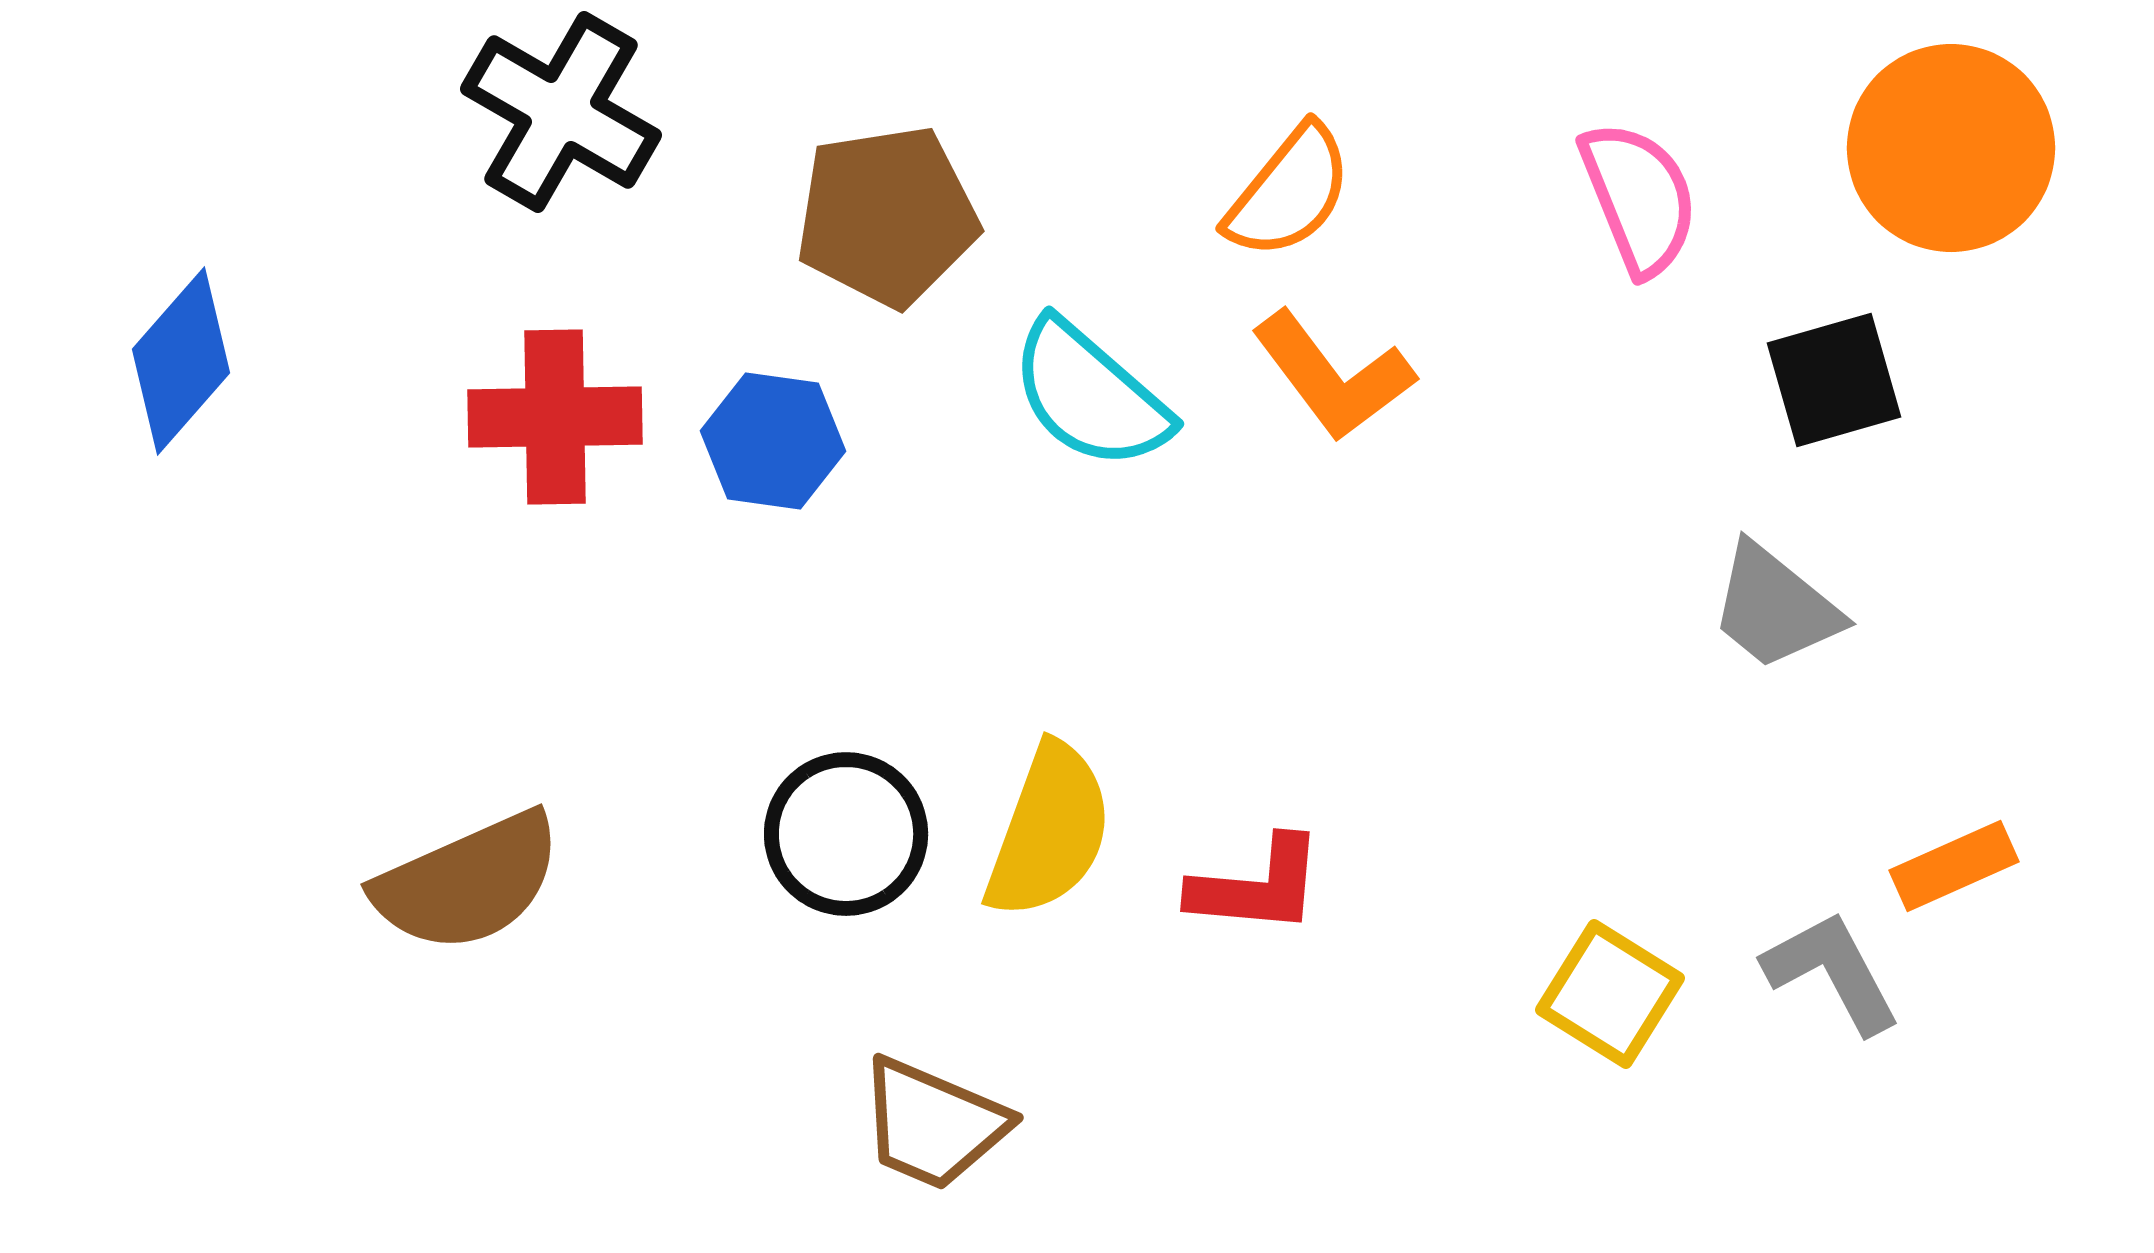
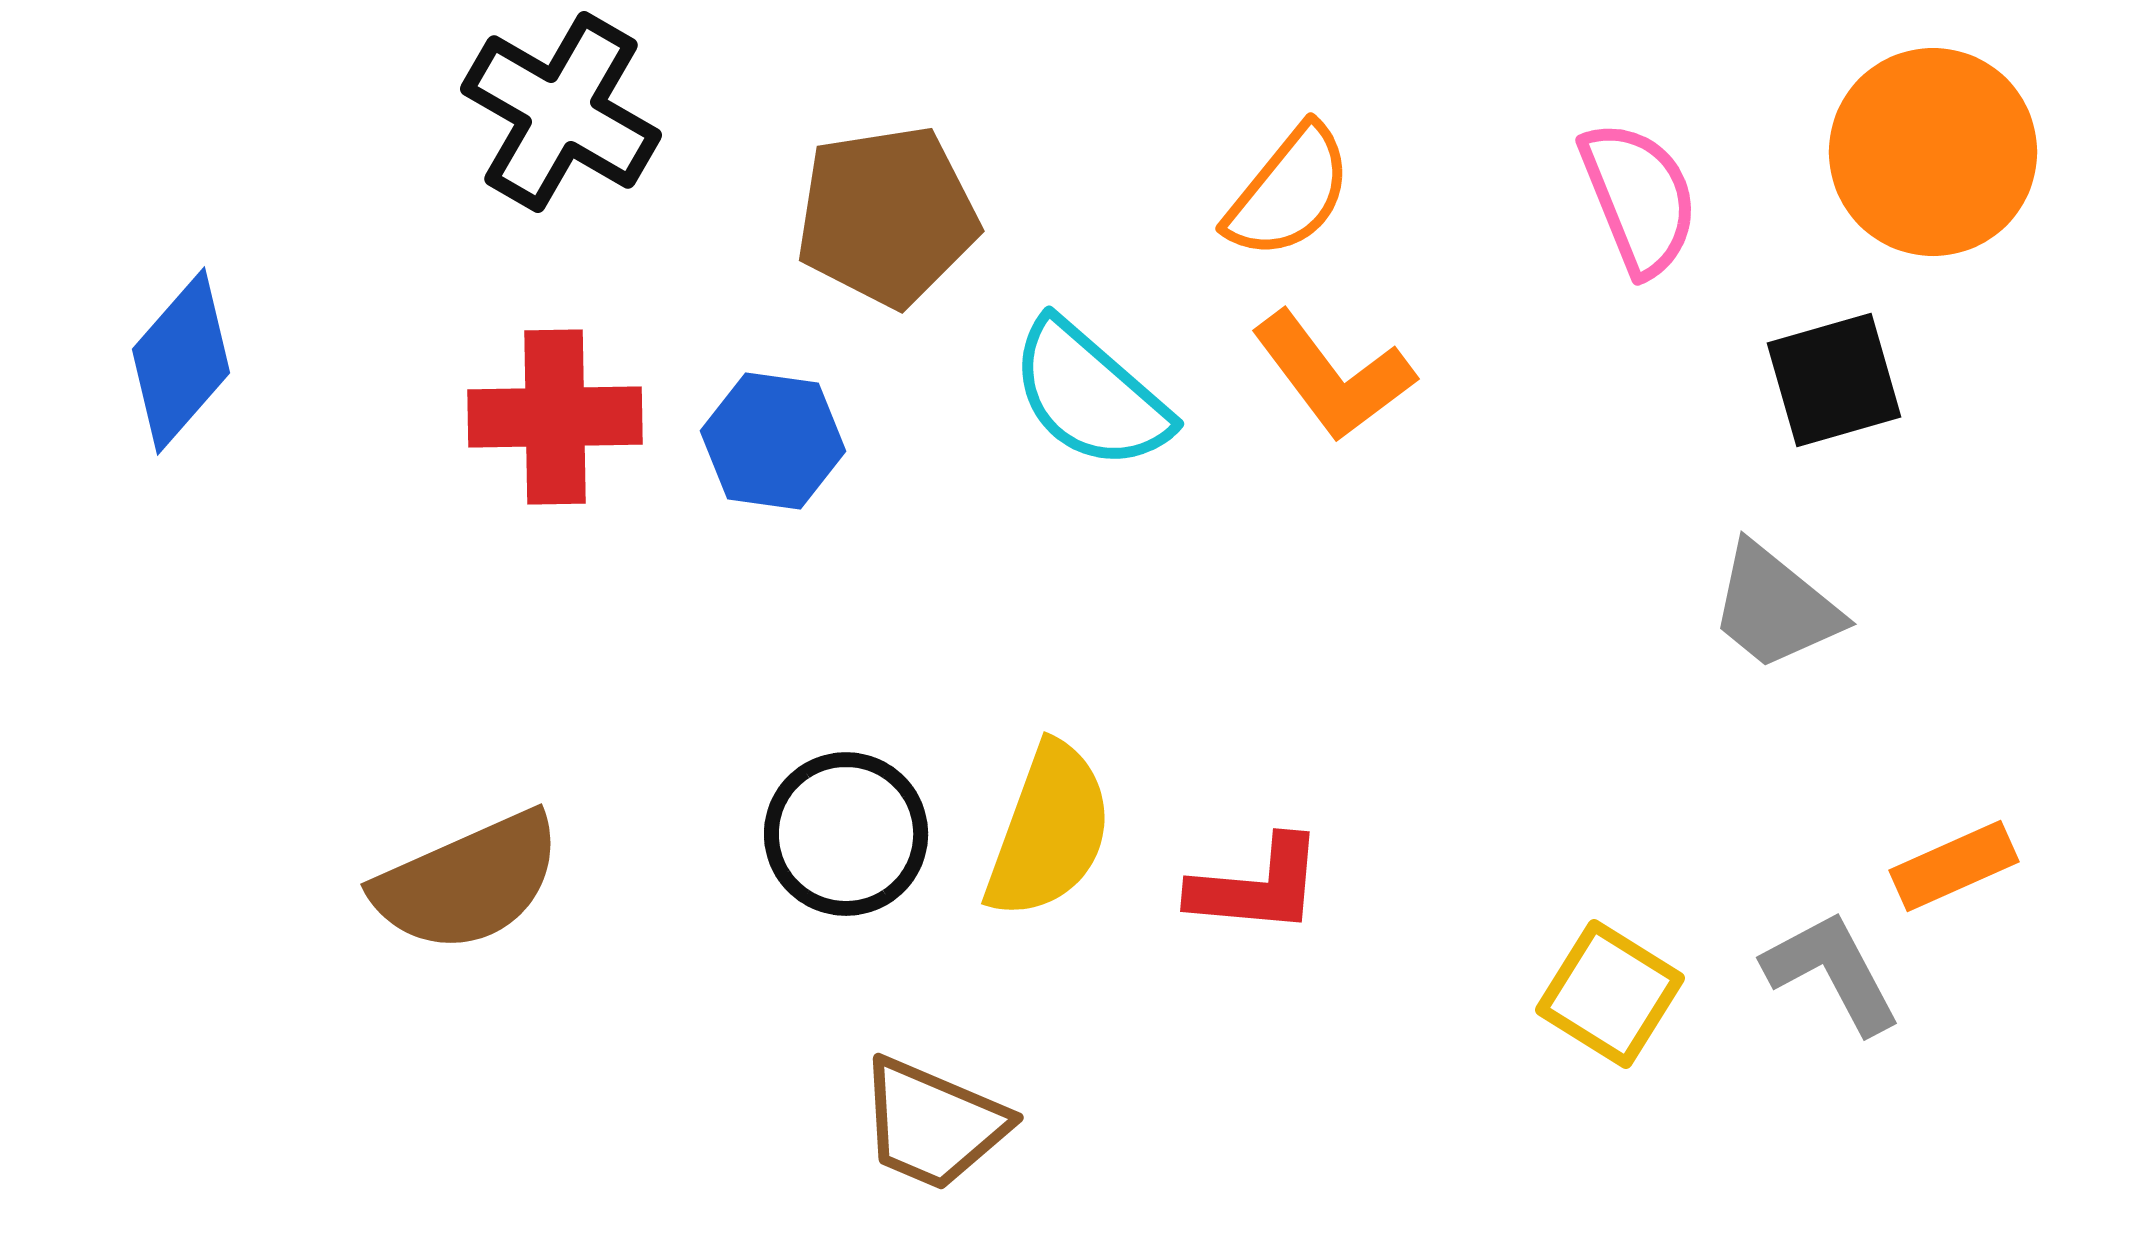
orange circle: moved 18 px left, 4 px down
